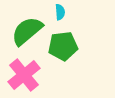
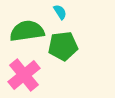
cyan semicircle: rotated 28 degrees counterclockwise
green semicircle: rotated 32 degrees clockwise
